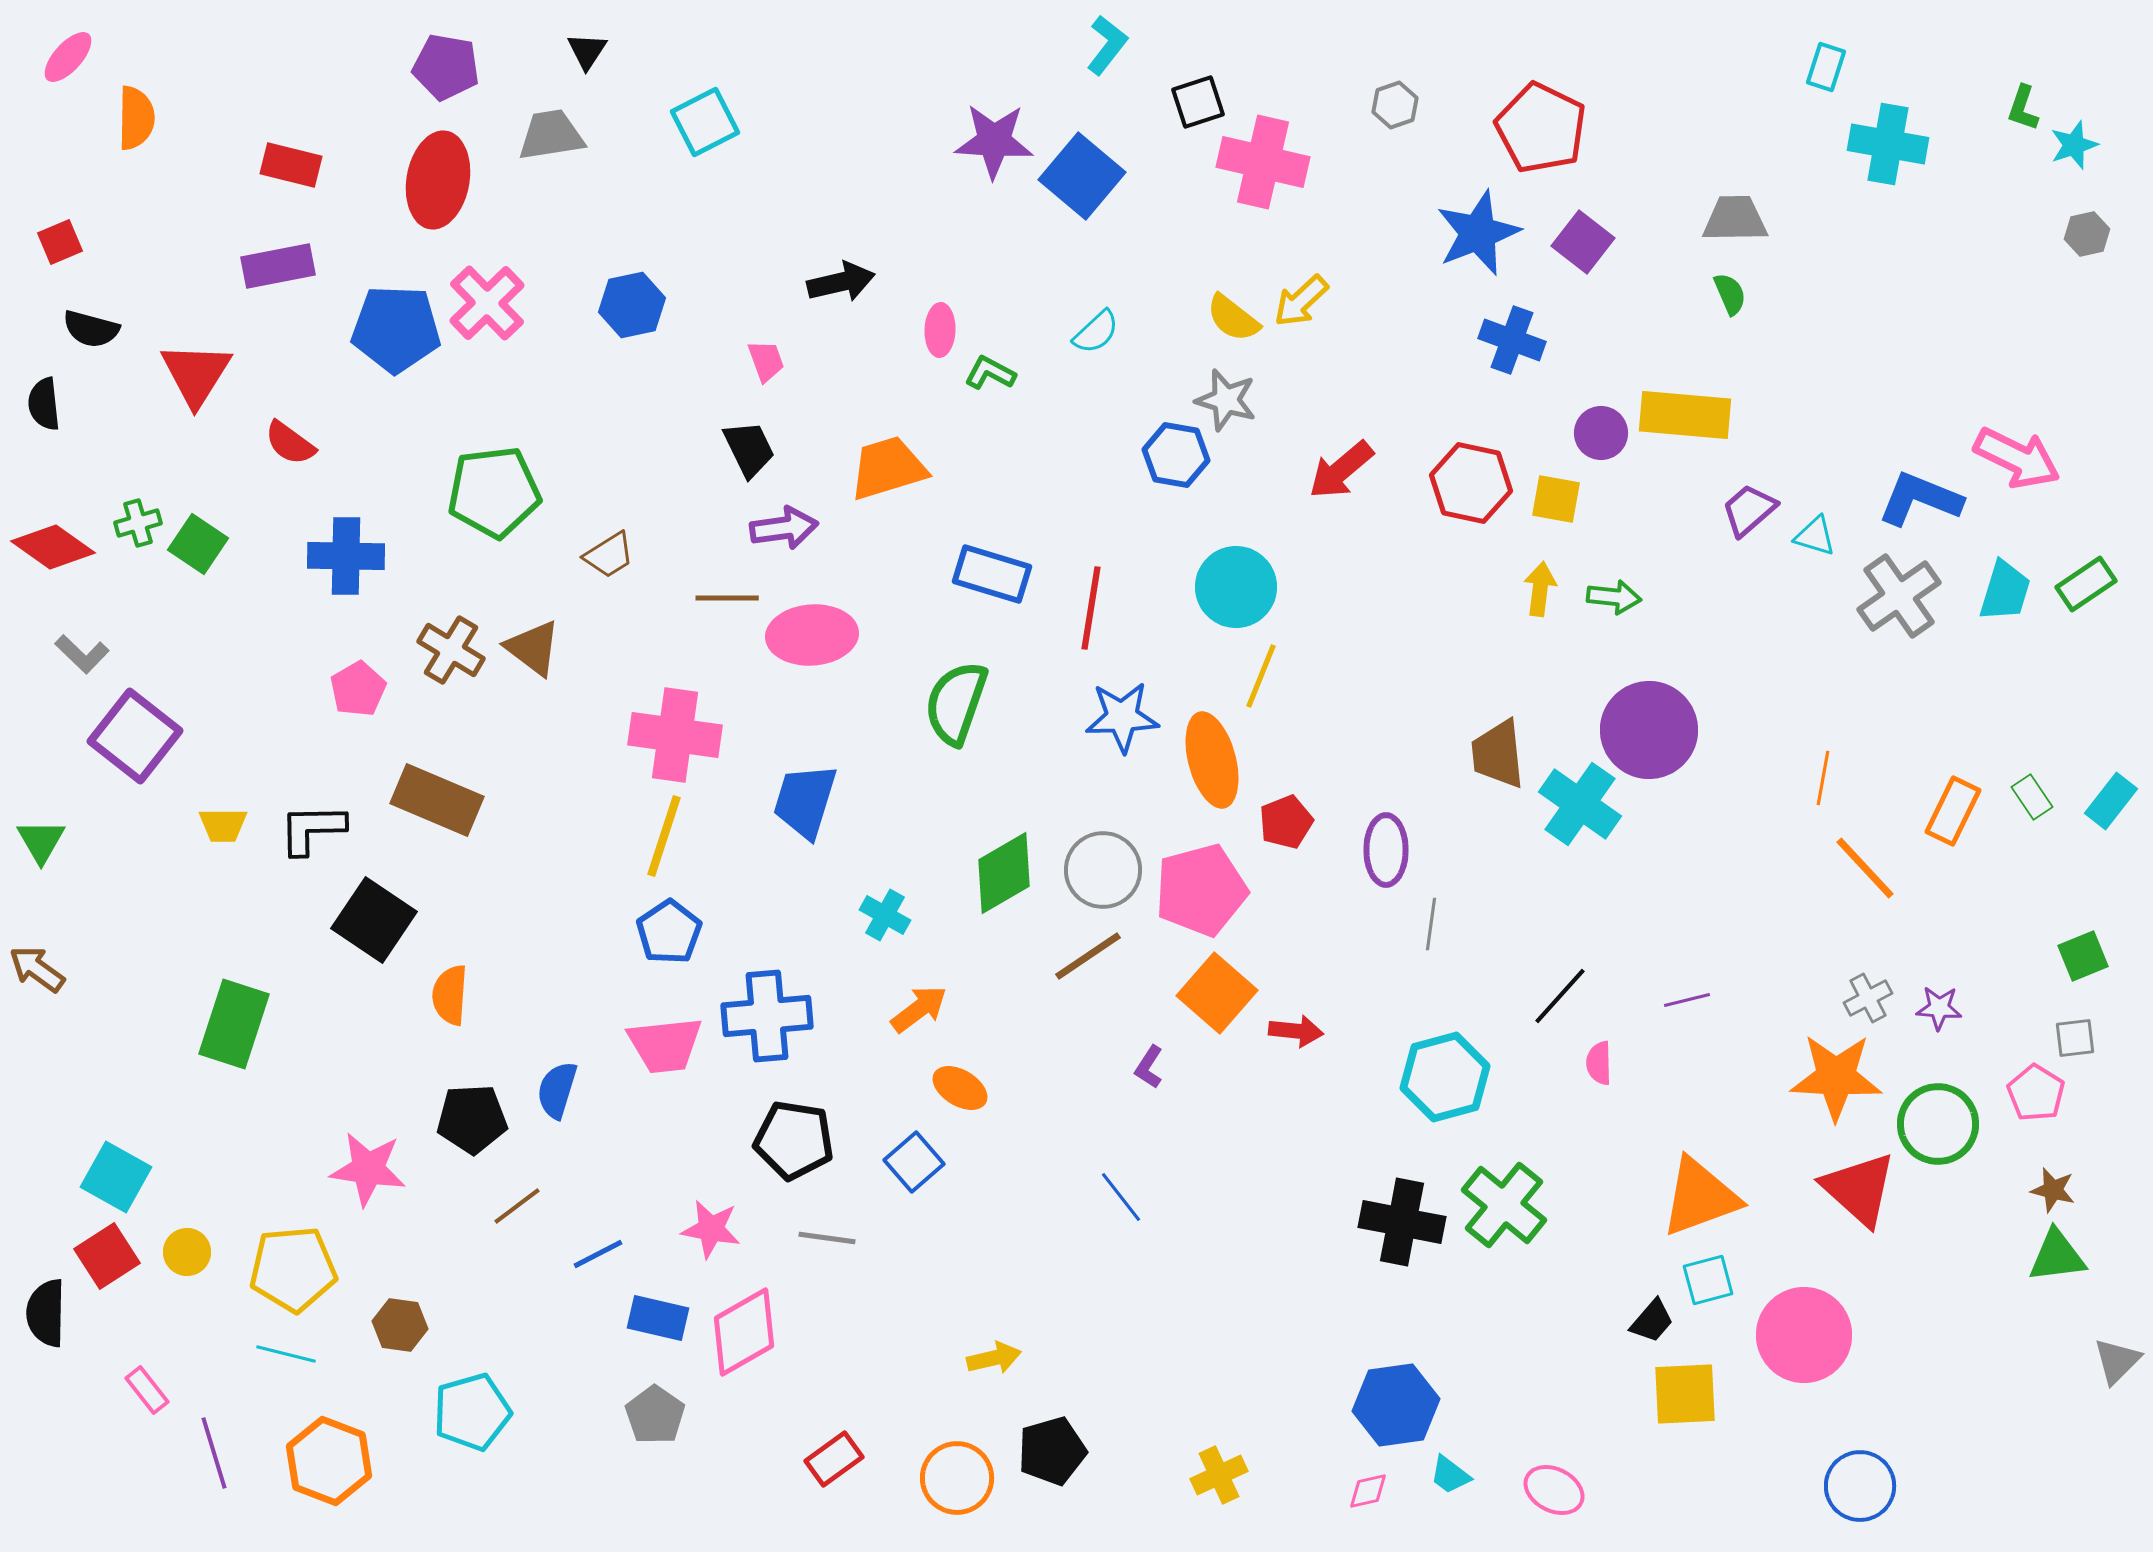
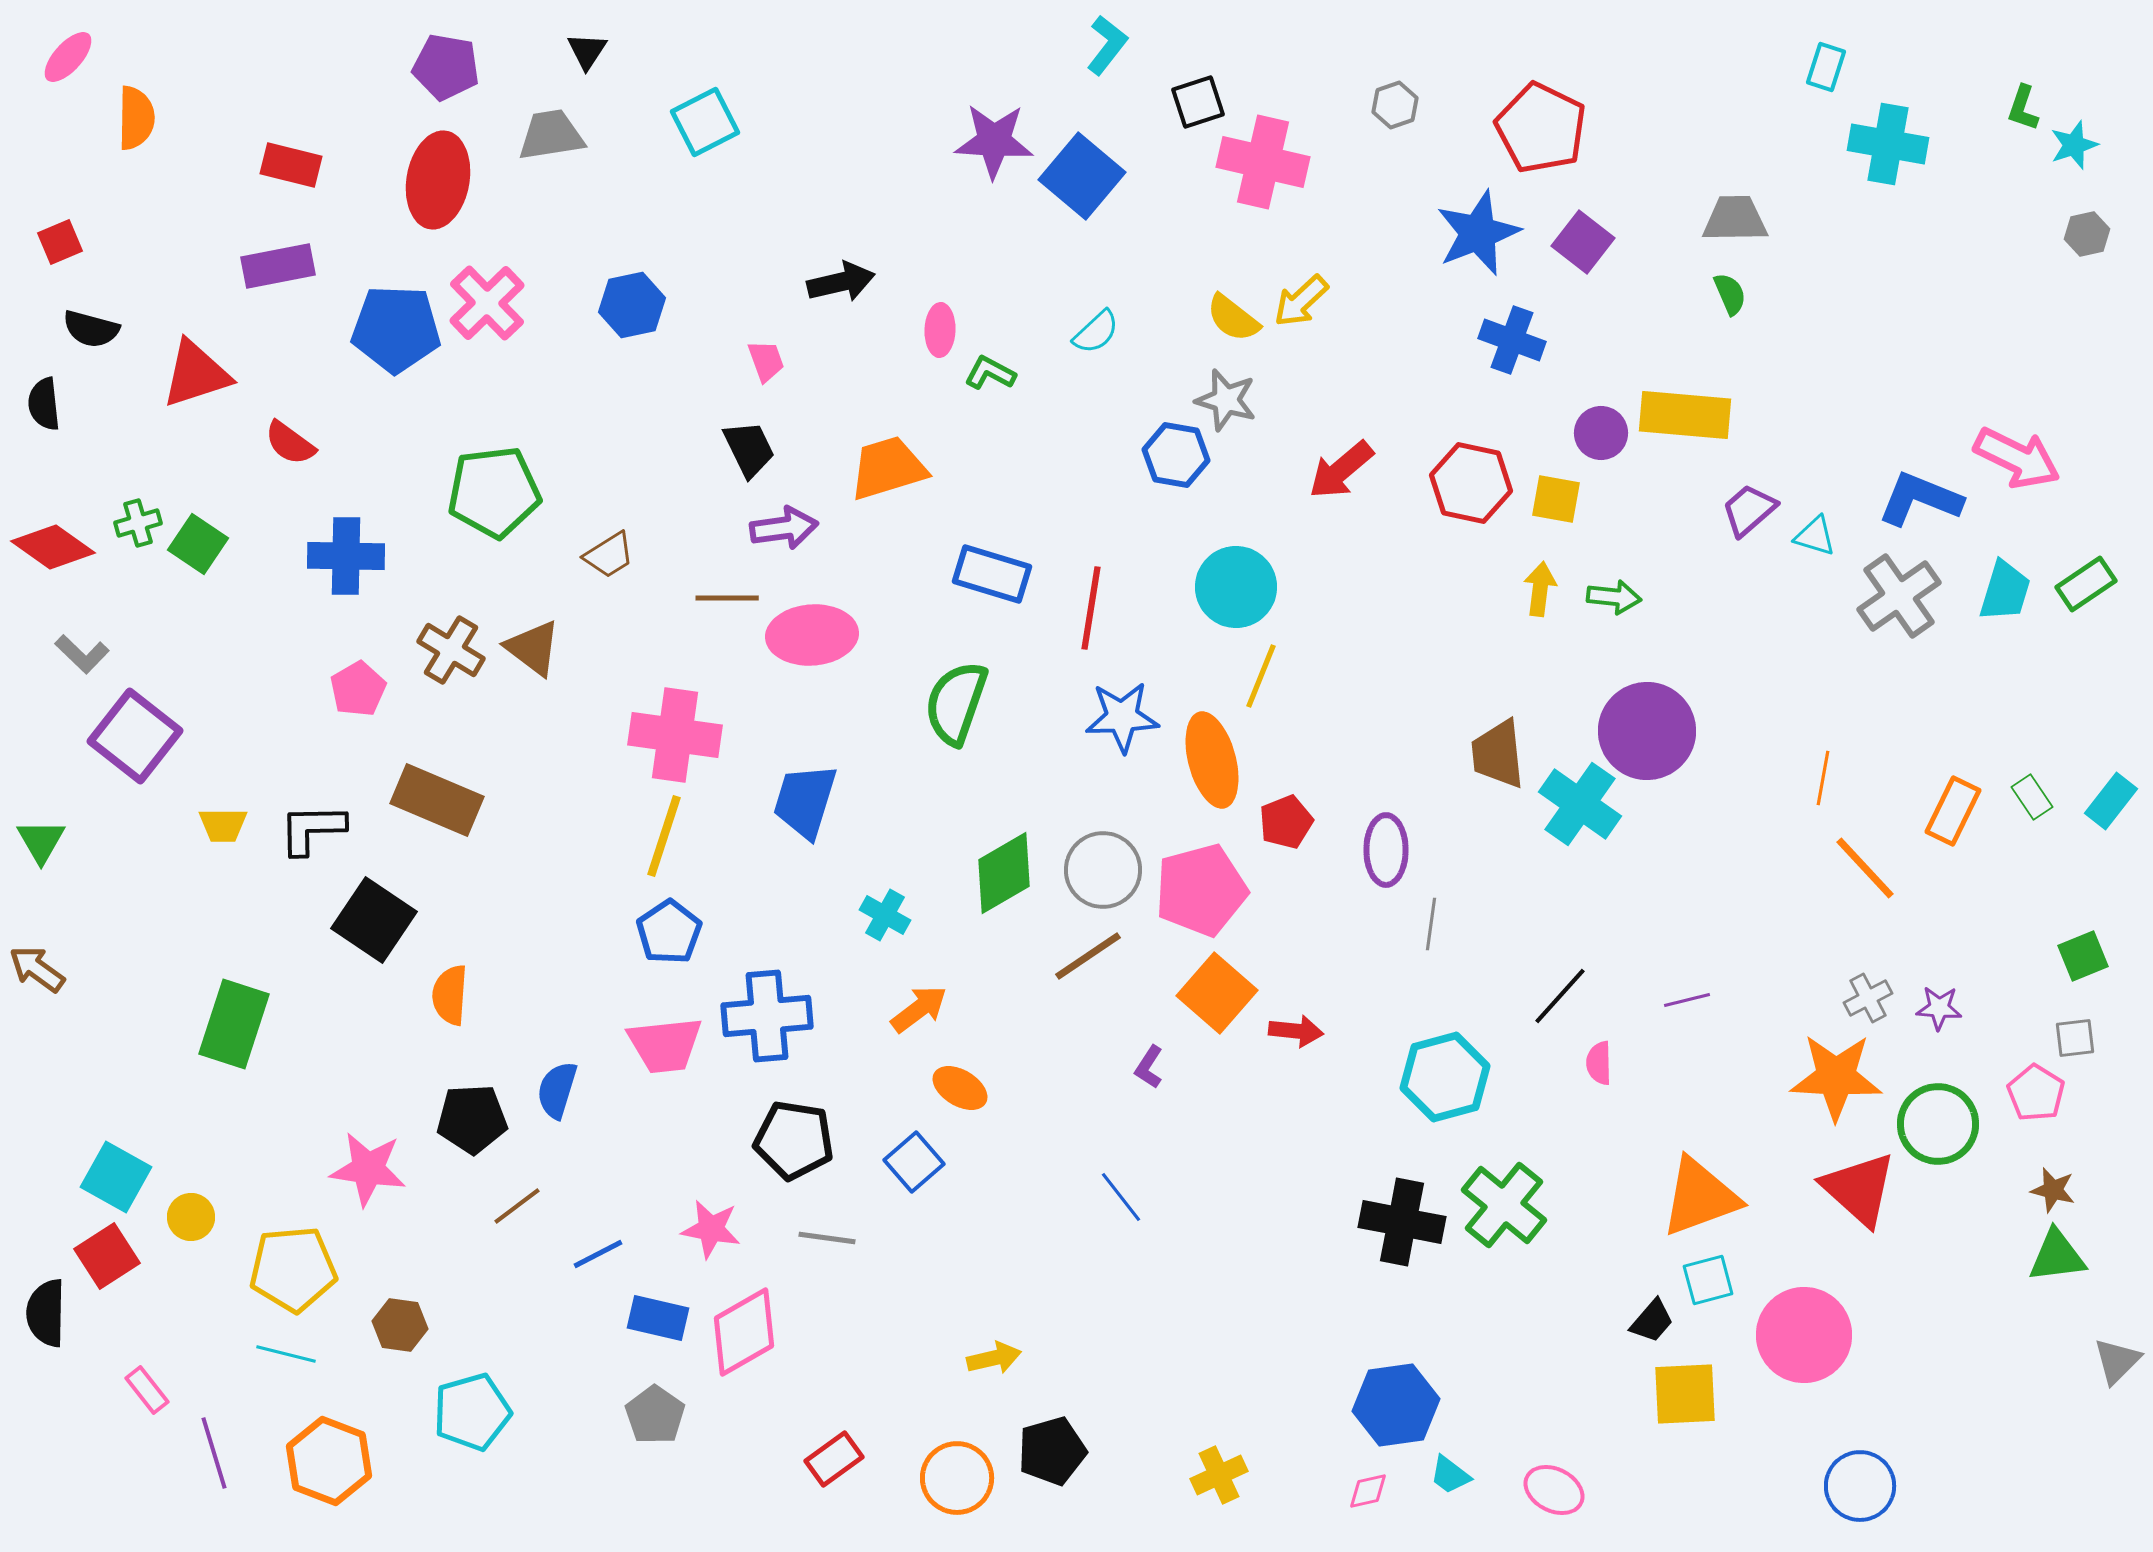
red triangle at (196, 374): rotated 40 degrees clockwise
purple circle at (1649, 730): moved 2 px left, 1 px down
yellow circle at (187, 1252): moved 4 px right, 35 px up
